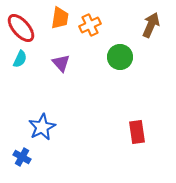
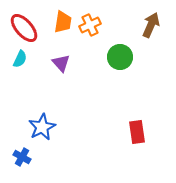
orange trapezoid: moved 3 px right, 4 px down
red ellipse: moved 3 px right
